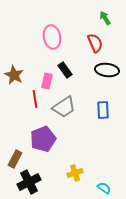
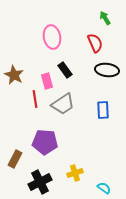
pink rectangle: rotated 28 degrees counterclockwise
gray trapezoid: moved 1 px left, 3 px up
purple pentagon: moved 2 px right, 3 px down; rotated 25 degrees clockwise
black cross: moved 11 px right
